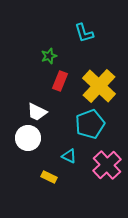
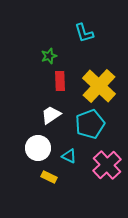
red rectangle: rotated 24 degrees counterclockwise
white trapezoid: moved 14 px right, 3 px down; rotated 120 degrees clockwise
white circle: moved 10 px right, 10 px down
